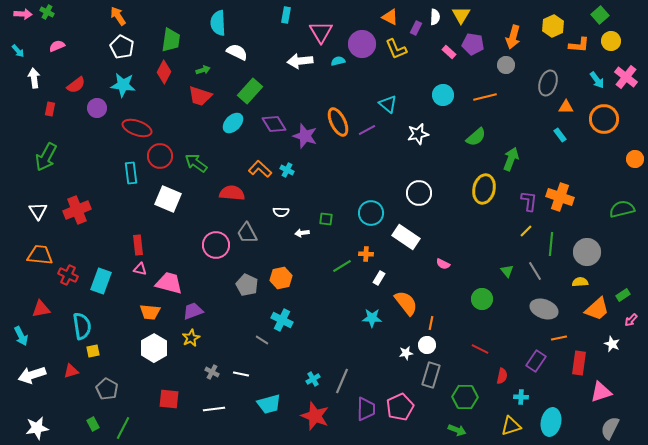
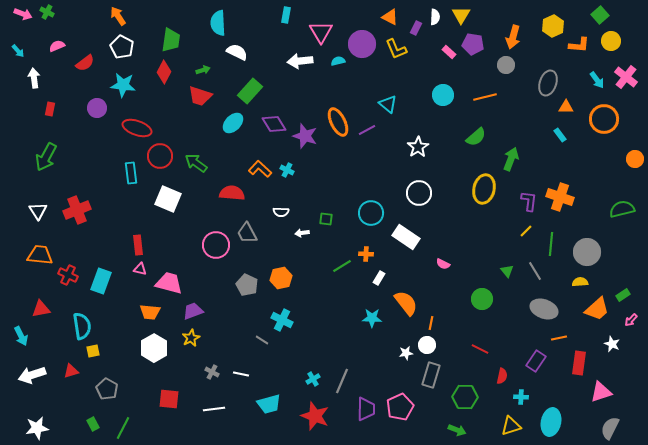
pink arrow at (23, 14): rotated 18 degrees clockwise
red semicircle at (76, 85): moved 9 px right, 22 px up
white star at (418, 134): moved 13 px down; rotated 20 degrees counterclockwise
